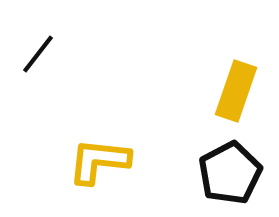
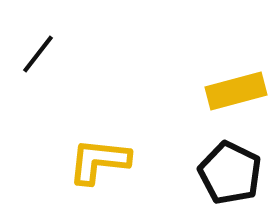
yellow rectangle: rotated 56 degrees clockwise
black pentagon: rotated 18 degrees counterclockwise
